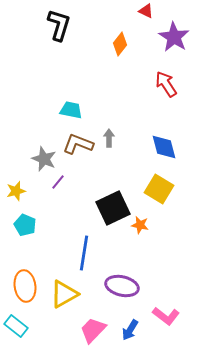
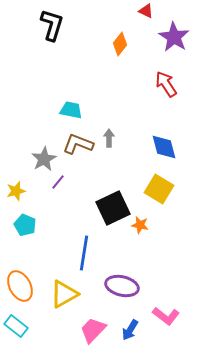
black L-shape: moved 7 px left
gray star: rotated 20 degrees clockwise
orange ellipse: moved 5 px left; rotated 20 degrees counterclockwise
